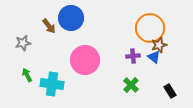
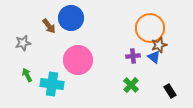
pink circle: moved 7 px left
